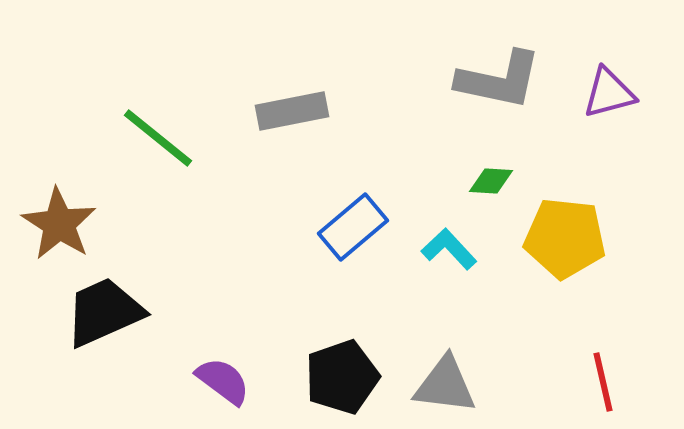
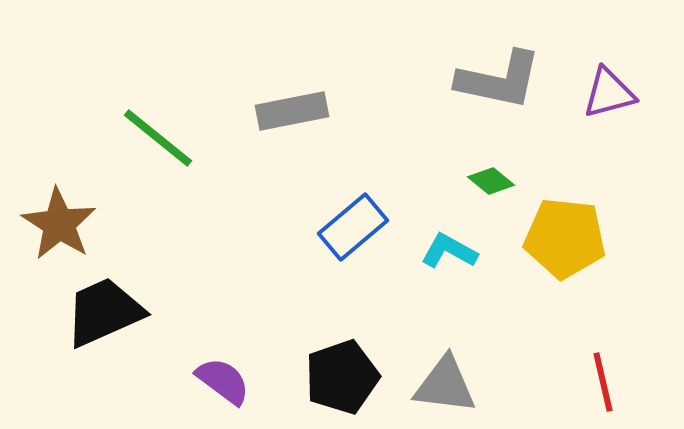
green diamond: rotated 36 degrees clockwise
cyan L-shape: moved 2 px down; rotated 18 degrees counterclockwise
